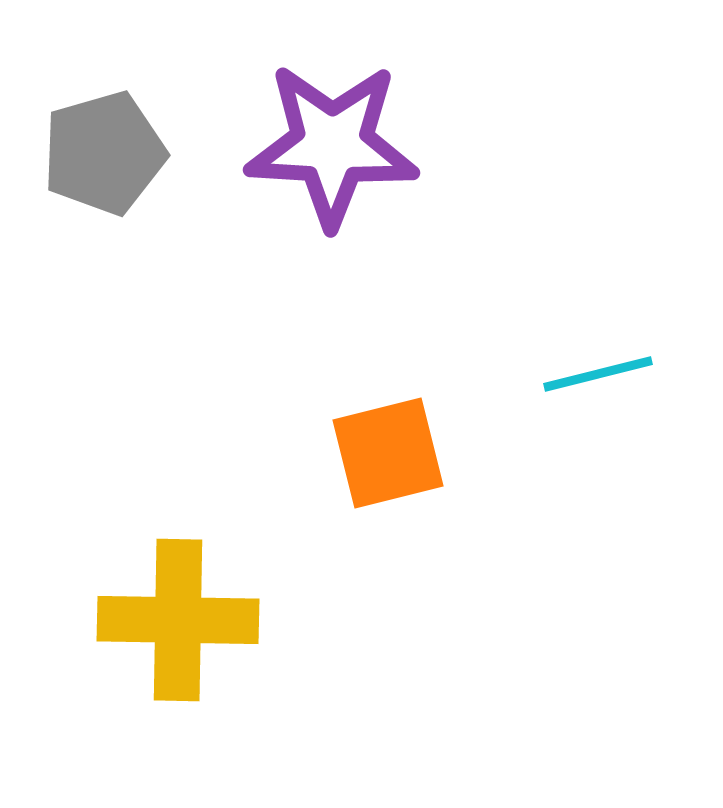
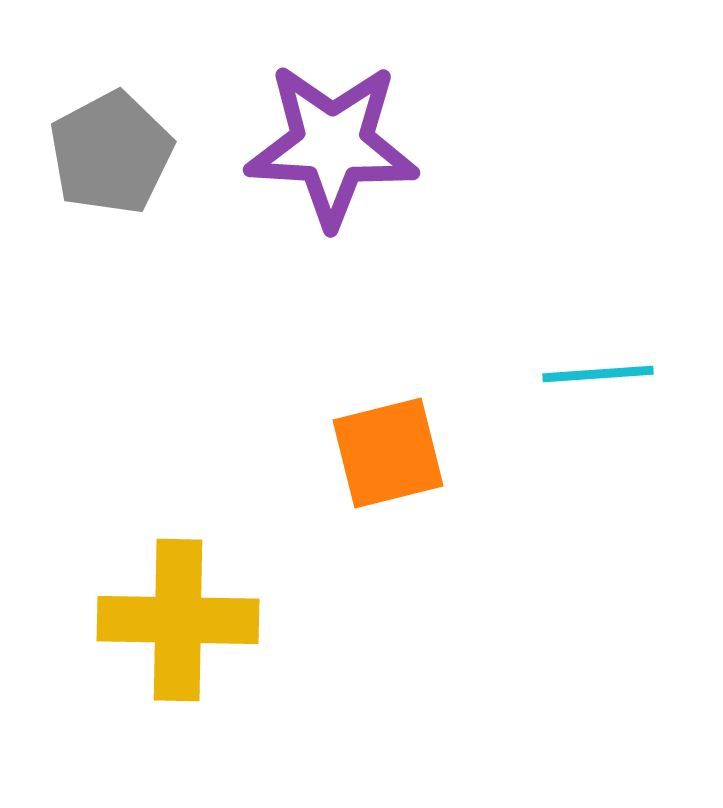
gray pentagon: moved 7 px right; rotated 12 degrees counterclockwise
cyan line: rotated 10 degrees clockwise
